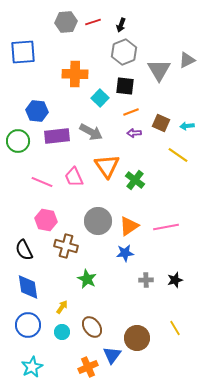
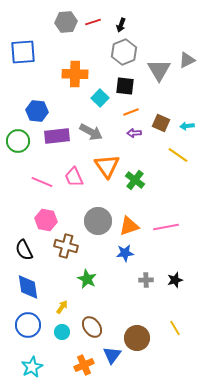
orange triangle at (129, 226): rotated 15 degrees clockwise
orange cross at (88, 367): moved 4 px left, 2 px up
